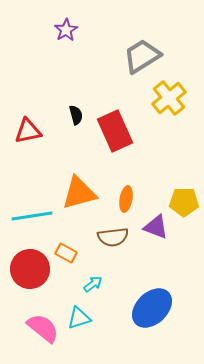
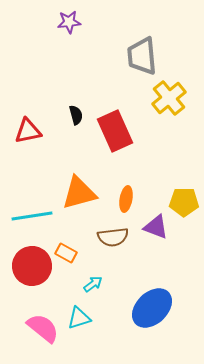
purple star: moved 3 px right, 8 px up; rotated 25 degrees clockwise
gray trapezoid: rotated 63 degrees counterclockwise
red circle: moved 2 px right, 3 px up
